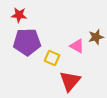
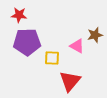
brown star: moved 1 px left, 2 px up
yellow square: rotated 21 degrees counterclockwise
